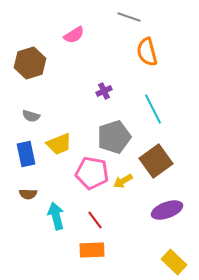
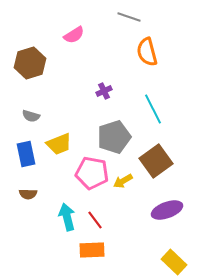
cyan arrow: moved 11 px right, 1 px down
